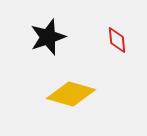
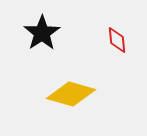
black star: moved 6 px left, 4 px up; rotated 15 degrees counterclockwise
